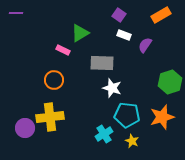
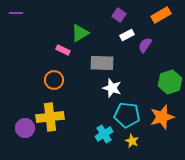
white rectangle: moved 3 px right; rotated 48 degrees counterclockwise
